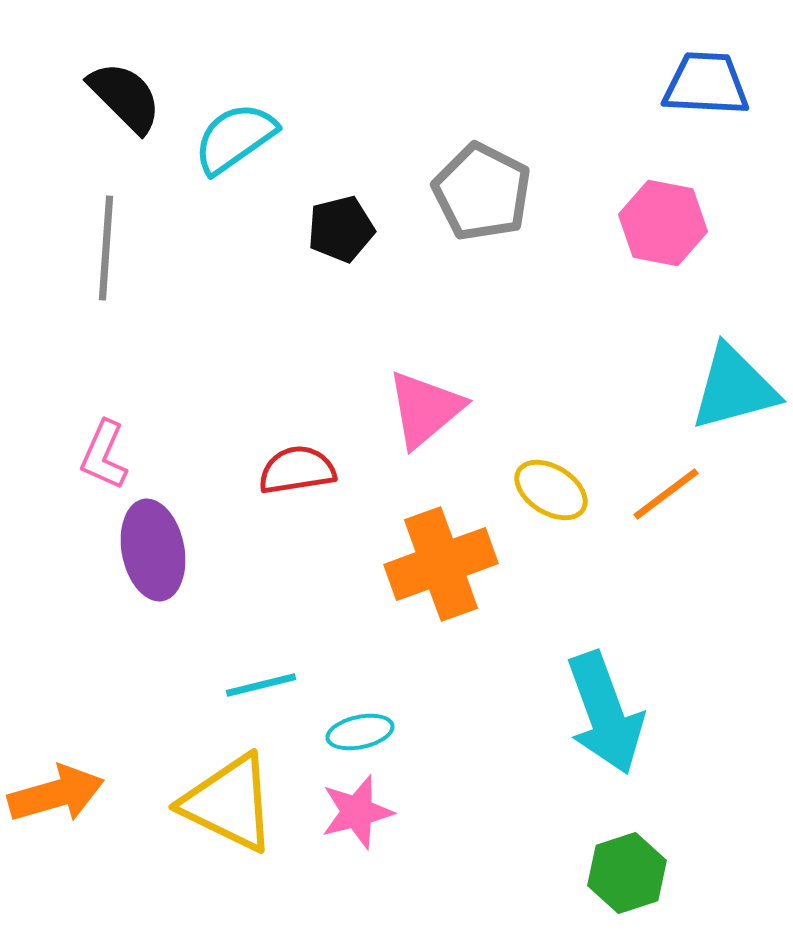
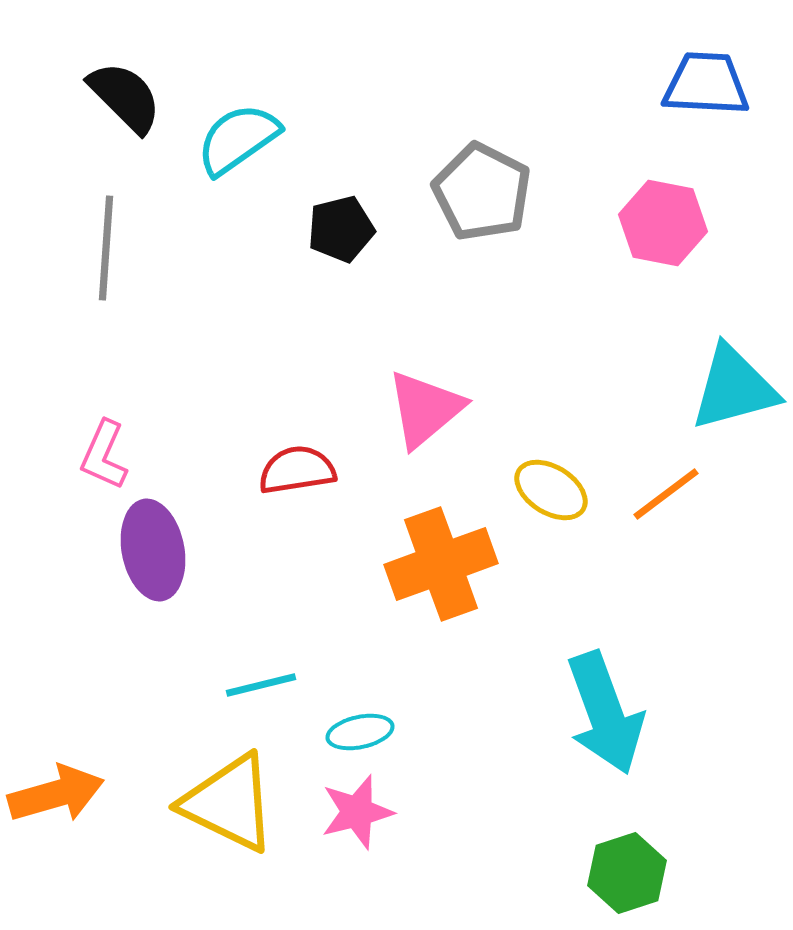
cyan semicircle: moved 3 px right, 1 px down
